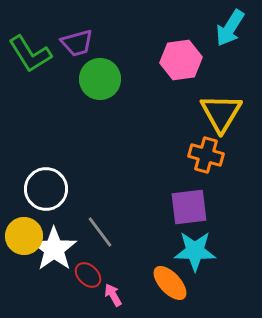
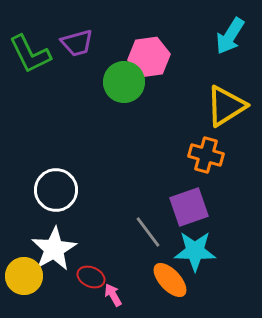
cyan arrow: moved 8 px down
green L-shape: rotated 6 degrees clockwise
pink hexagon: moved 32 px left, 3 px up
green circle: moved 24 px right, 3 px down
yellow triangle: moved 5 px right, 7 px up; rotated 27 degrees clockwise
white circle: moved 10 px right, 1 px down
purple square: rotated 12 degrees counterclockwise
gray line: moved 48 px right
yellow circle: moved 40 px down
white star: rotated 6 degrees clockwise
red ellipse: moved 3 px right, 2 px down; rotated 20 degrees counterclockwise
orange ellipse: moved 3 px up
